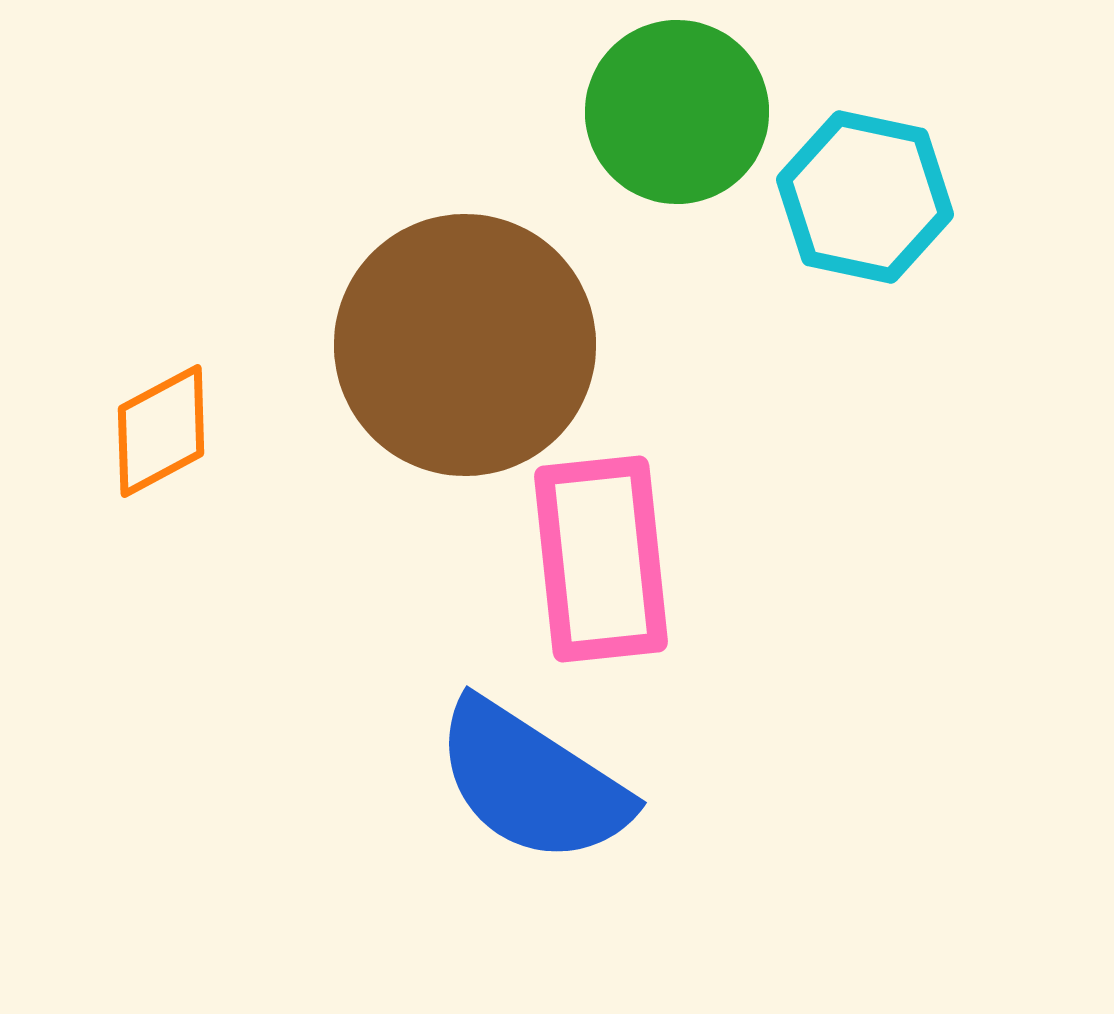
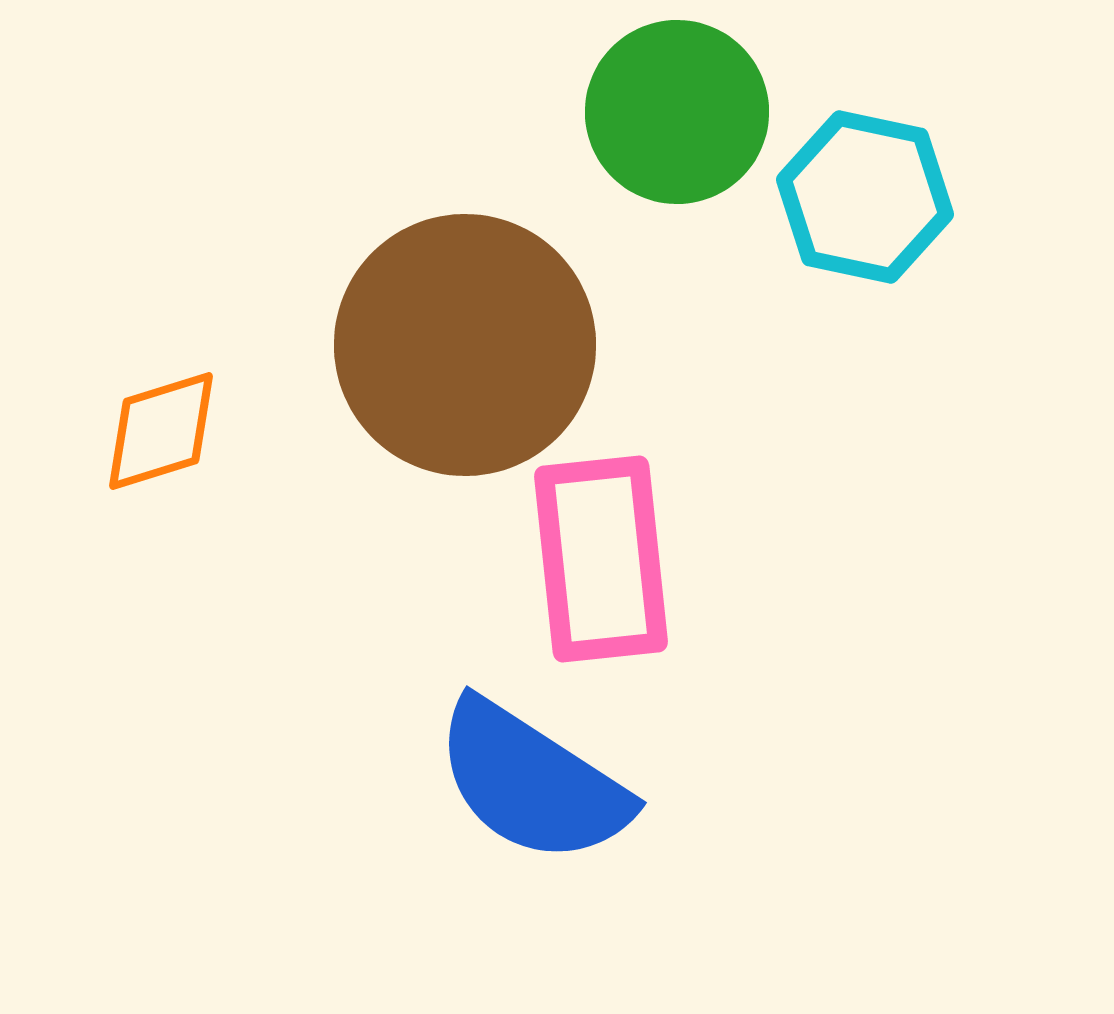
orange diamond: rotated 11 degrees clockwise
